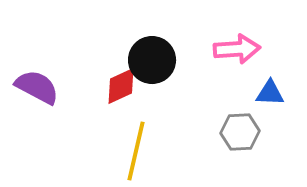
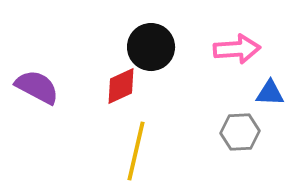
black circle: moved 1 px left, 13 px up
